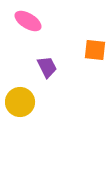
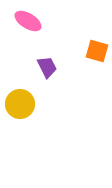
orange square: moved 2 px right, 1 px down; rotated 10 degrees clockwise
yellow circle: moved 2 px down
